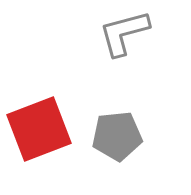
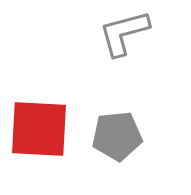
red square: rotated 24 degrees clockwise
